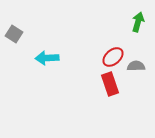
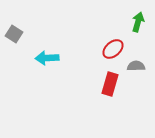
red ellipse: moved 8 px up
red rectangle: rotated 35 degrees clockwise
